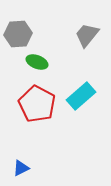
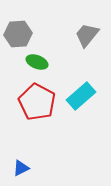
red pentagon: moved 2 px up
